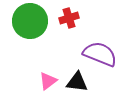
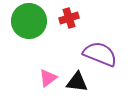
green circle: moved 1 px left
pink triangle: moved 3 px up
